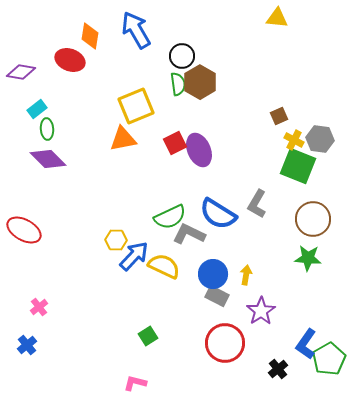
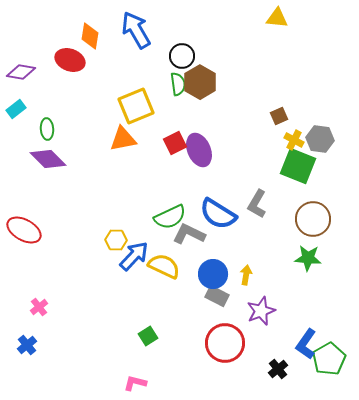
cyan rectangle at (37, 109): moved 21 px left
purple star at (261, 311): rotated 12 degrees clockwise
